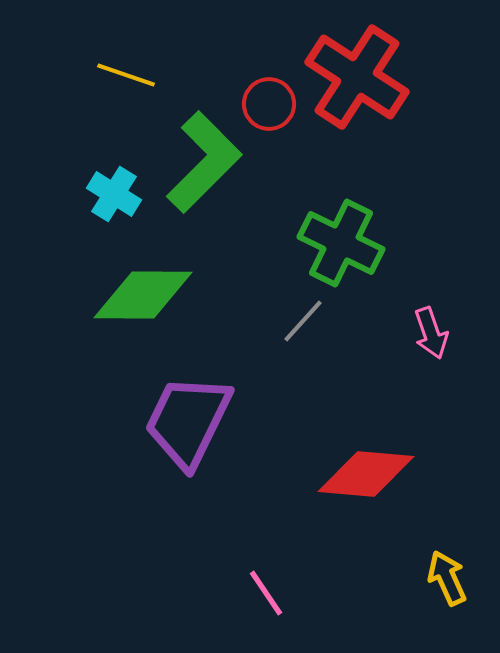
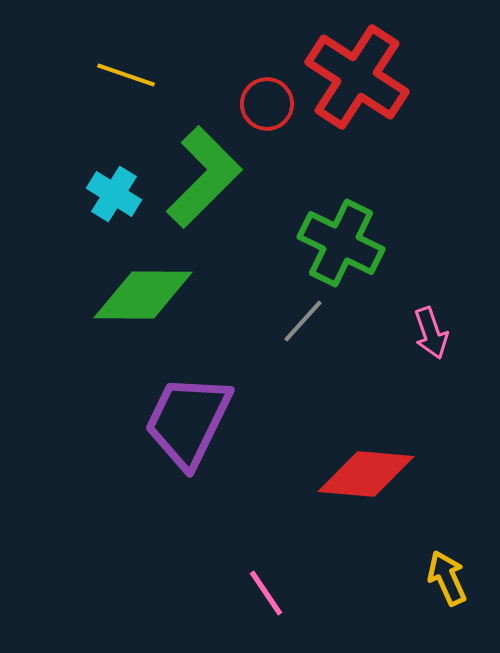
red circle: moved 2 px left
green L-shape: moved 15 px down
